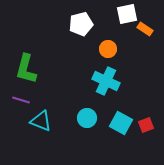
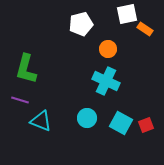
purple line: moved 1 px left
